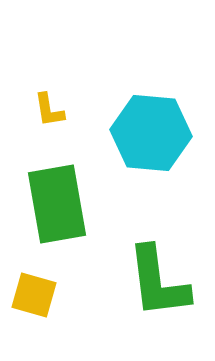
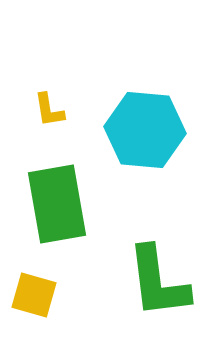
cyan hexagon: moved 6 px left, 3 px up
